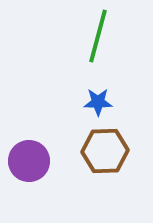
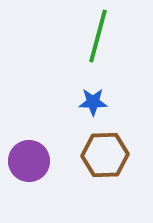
blue star: moved 5 px left
brown hexagon: moved 4 px down
